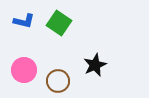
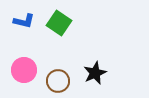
black star: moved 8 px down
